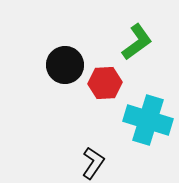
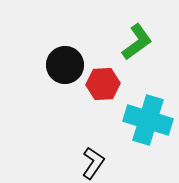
red hexagon: moved 2 px left, 1 px down
